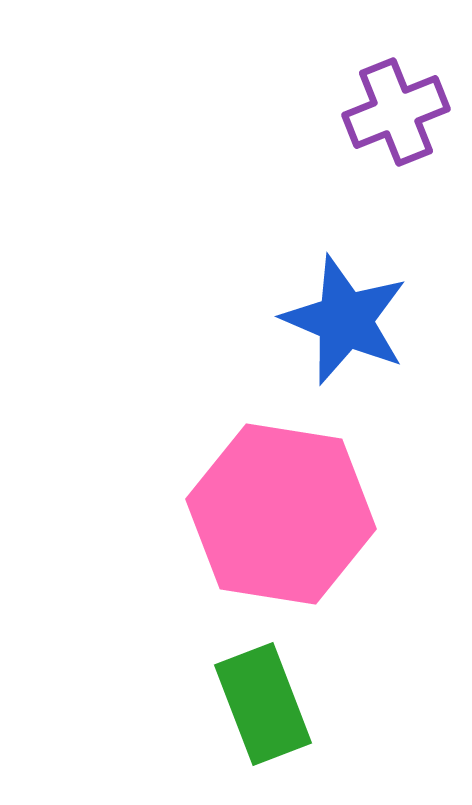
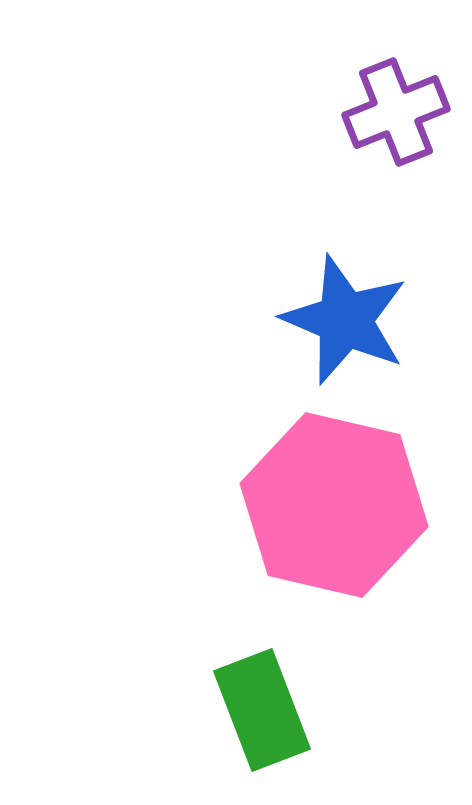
pink hexagon: moved 53 px right, 9 px up; rotated 4 degrees clockwise
green rectangle: moved 1 px left, 6 px down
